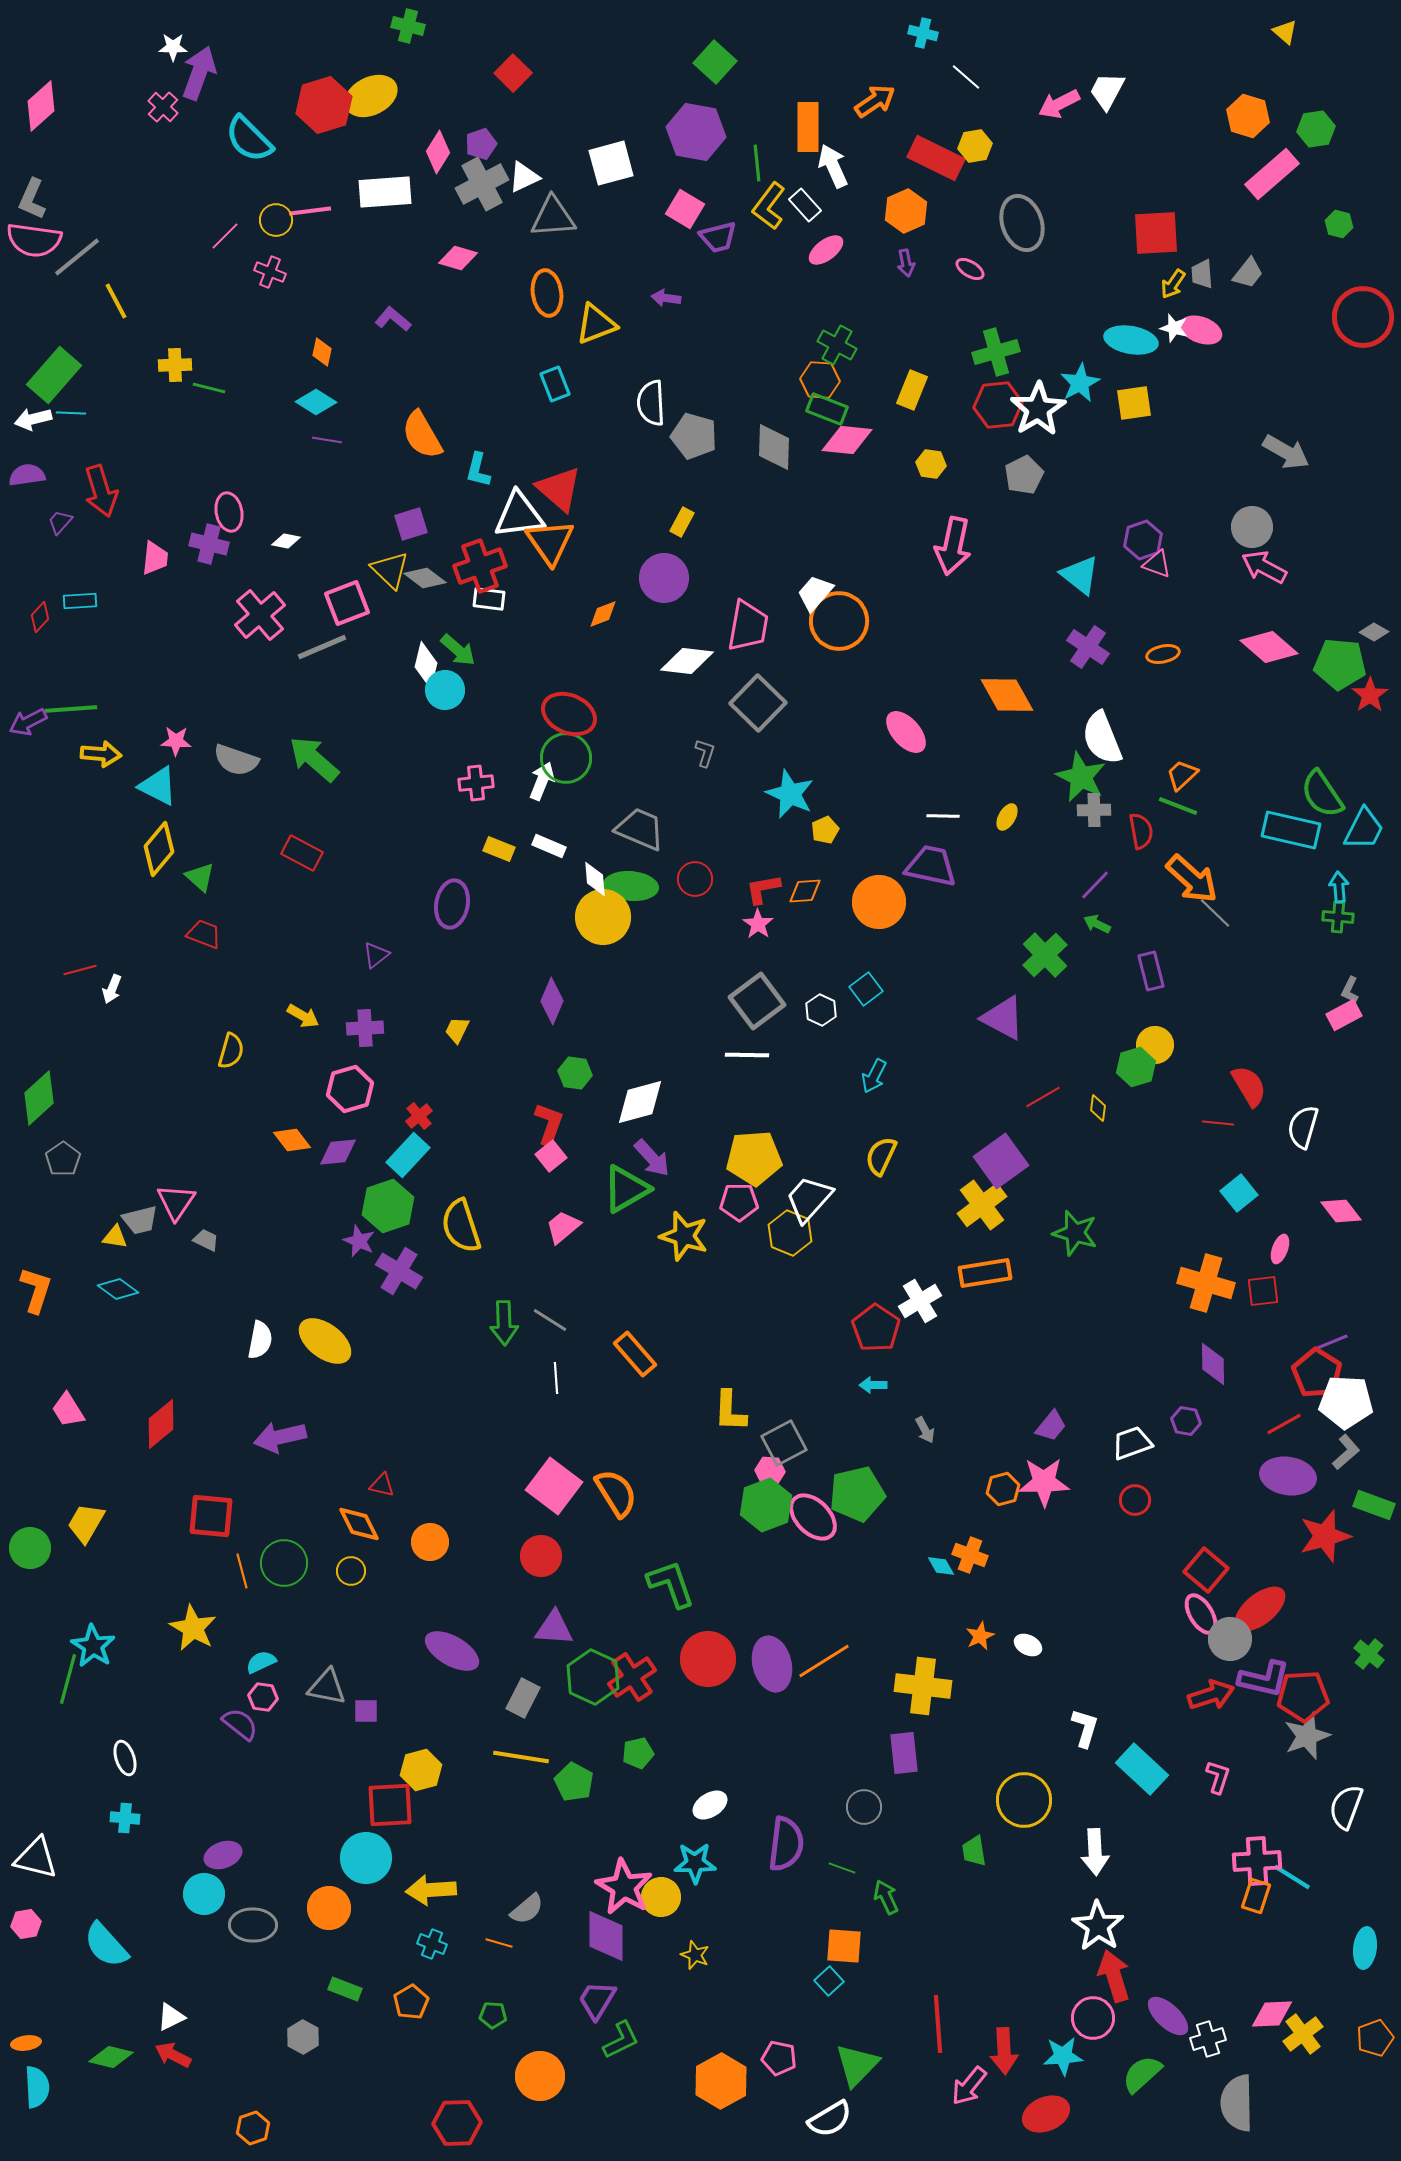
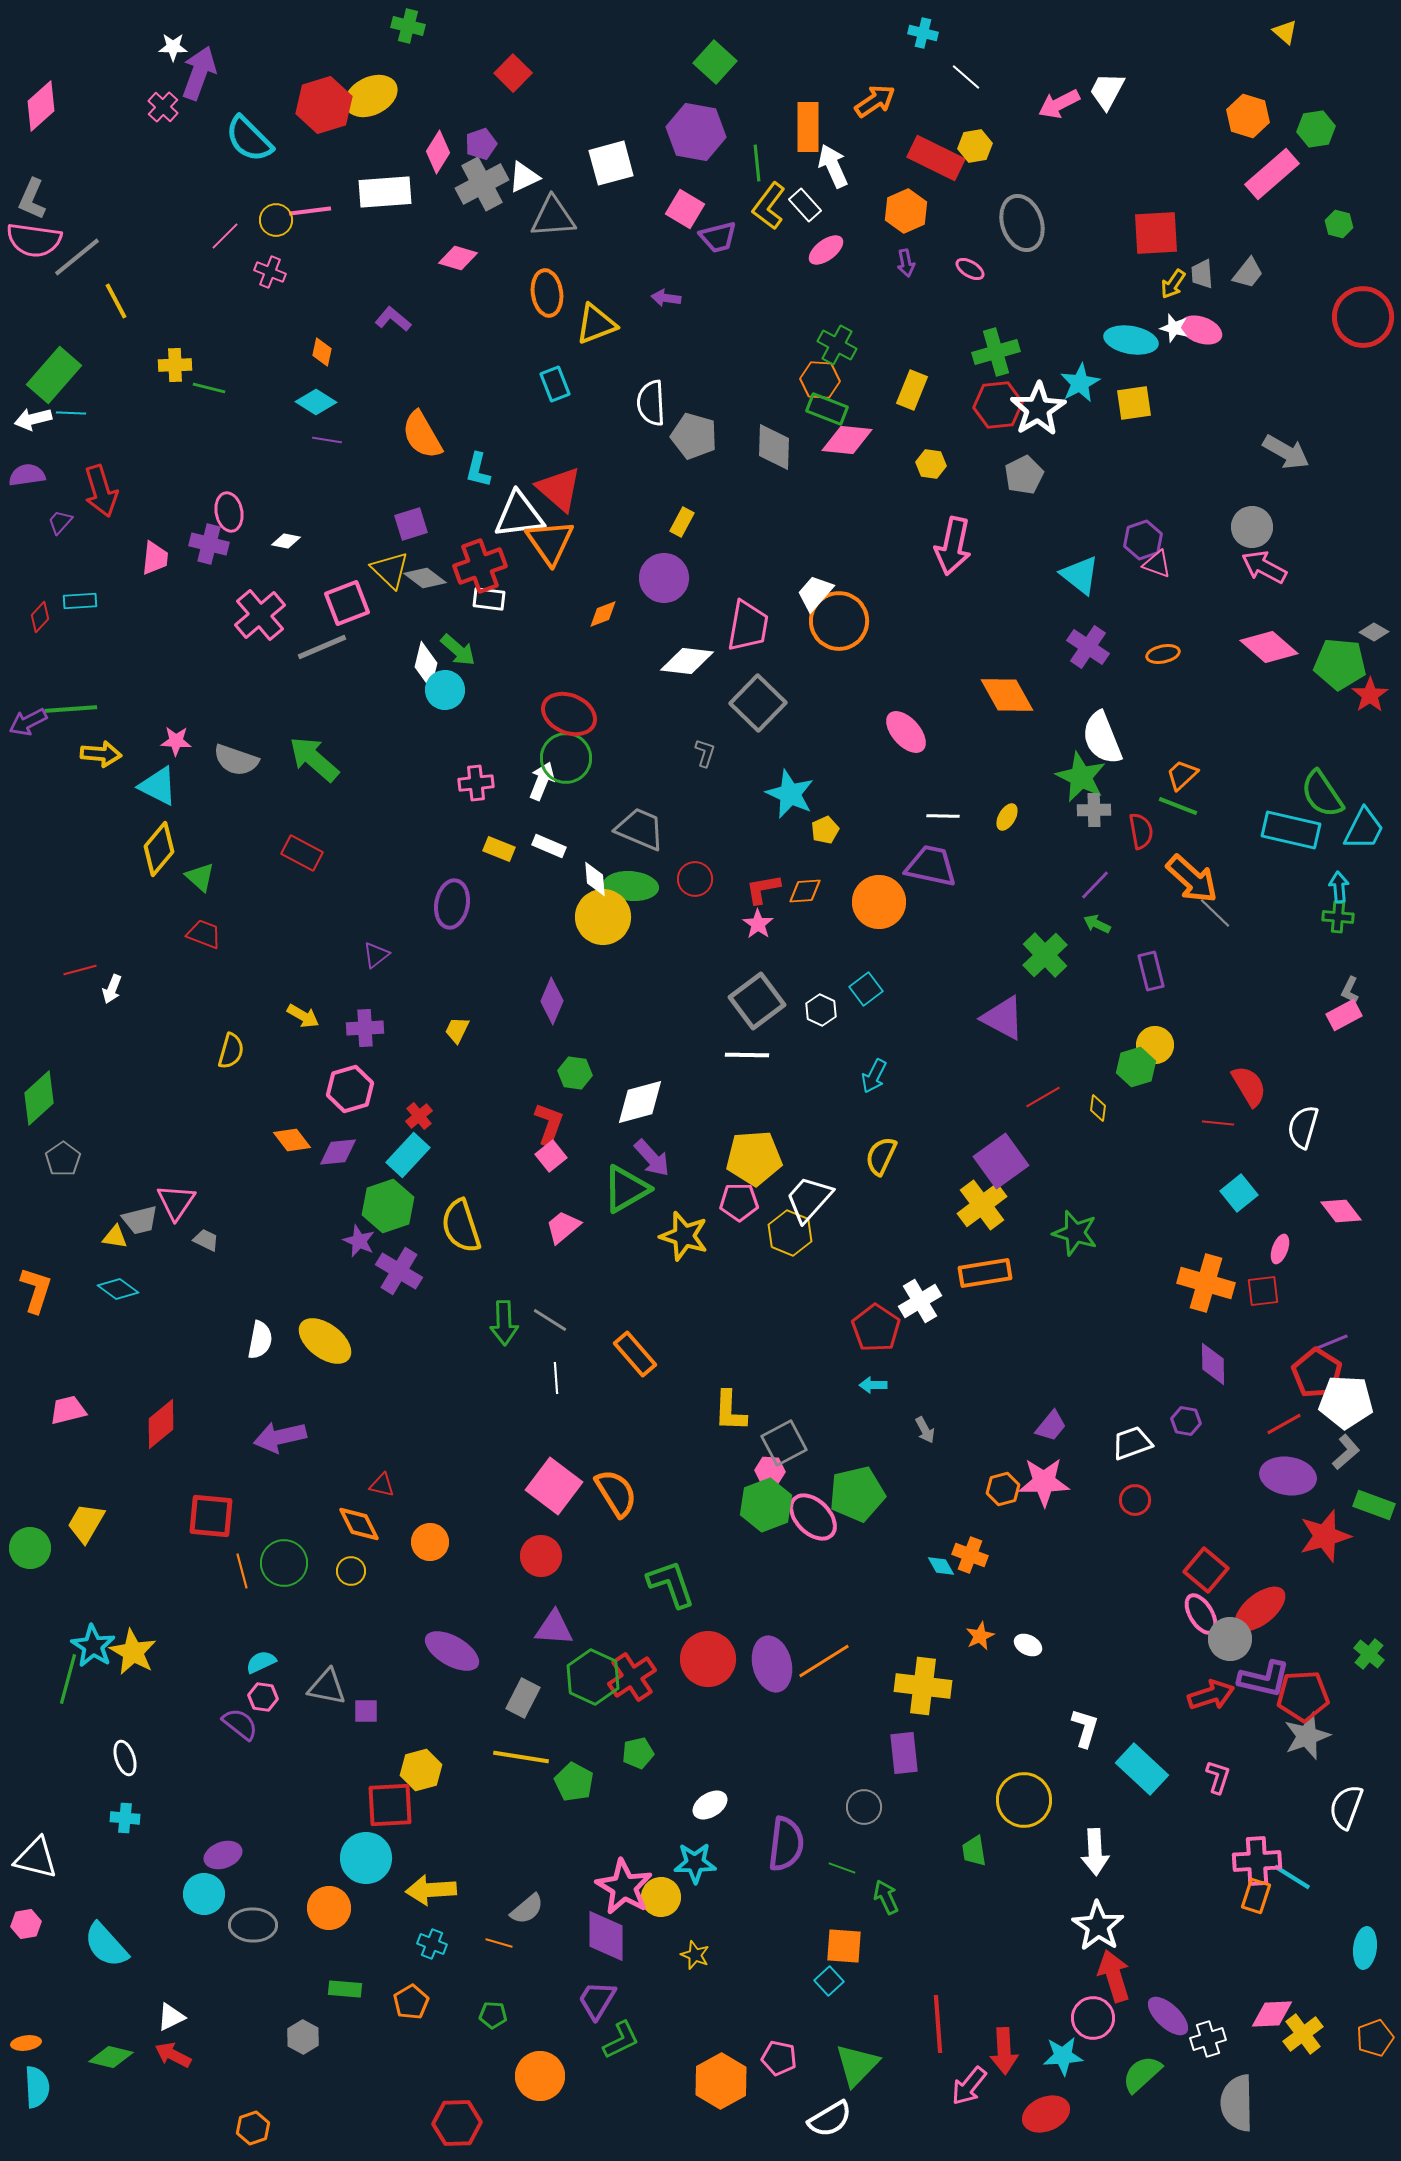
pink trapezoid at (68, 1410): rotated 108 degrees clockwise
yellow star at (193, 1628): moved 60 px left, 24 px down
green rectangle at (345, 1989): rotated 16 degrees counterclockwise
